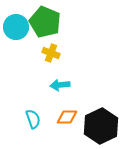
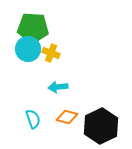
green pentagon: moved 12 px left, 6 px down; rotated 20 degrees counterclockwise
cyan circle: moved 12 px right, 22 px down
cyan arrow: moved 2 px left, 2 px down
orange diamond: rotated 15 degrees clockwise
